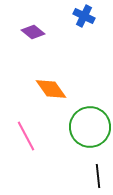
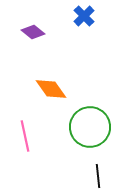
blue cross: rotated 20 degrees clockwise
pink line: moved 1 px left; rotated 16 degrees clockwise
